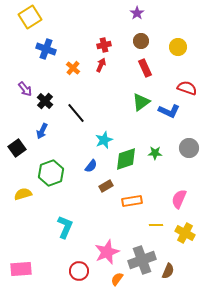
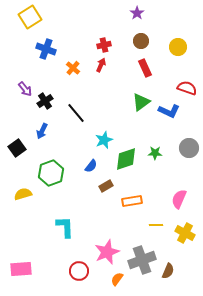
black cross: rotated 14 degrees clockwise
cyan L-shape: rotated 25 degrees counterclockwise
